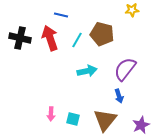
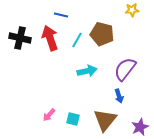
pink arrow: moved 2 px left, 1 px down; rotated 40 degrees clockwise
purple star: moved 1 px left, 2 px down
